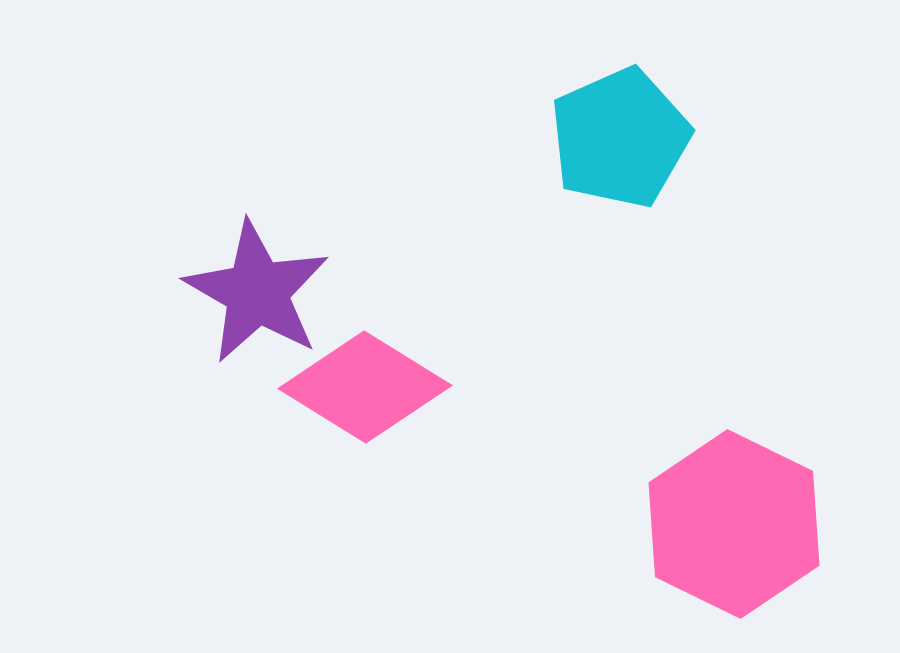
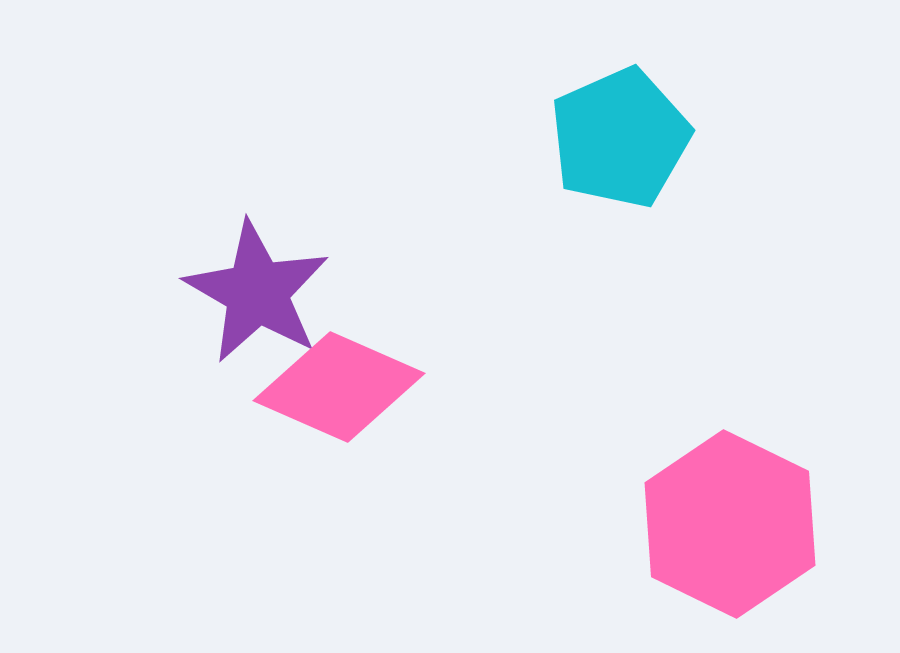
pink diamond: moved 26 px left; rotated 8 degrees counterclockwise
pink hexagon: moved 4 px left
